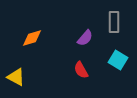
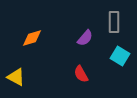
cyan square: moved 2 px right, 4 px up
red semicircle: moved 4 px down
